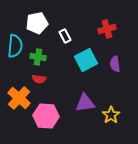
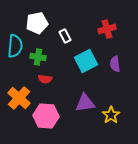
cyan square: moved 1 px down
red semicircle: moved 6 px right
